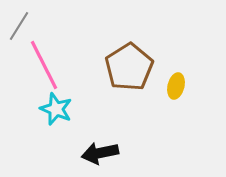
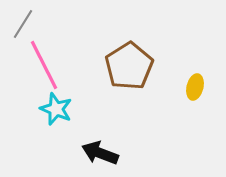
gray line: moved 4 px right, 2 px up
brown pentagon: moved 1 px up
yellow ellipse: moved 19 px right, 1 px down
black arrow: rotated 33 degrees clockwise
